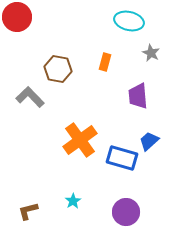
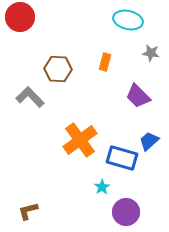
red circle: moved 3 px right
cyan ellipse: moved 1 px left, 1 px up
gray star: rotated 18 degrees counterclockwise
brown hexagon: rotated 8 degrees counterclockwise
purple trapezoid: rotated 40 degrees counterclockwise
cyan star: moved 29 px right, 14 px up
